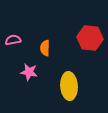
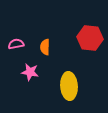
pink semicircle: moved 3 px right, 4 px down
orange semicircle: moved 1 px up
pink star: moved 1 px right
